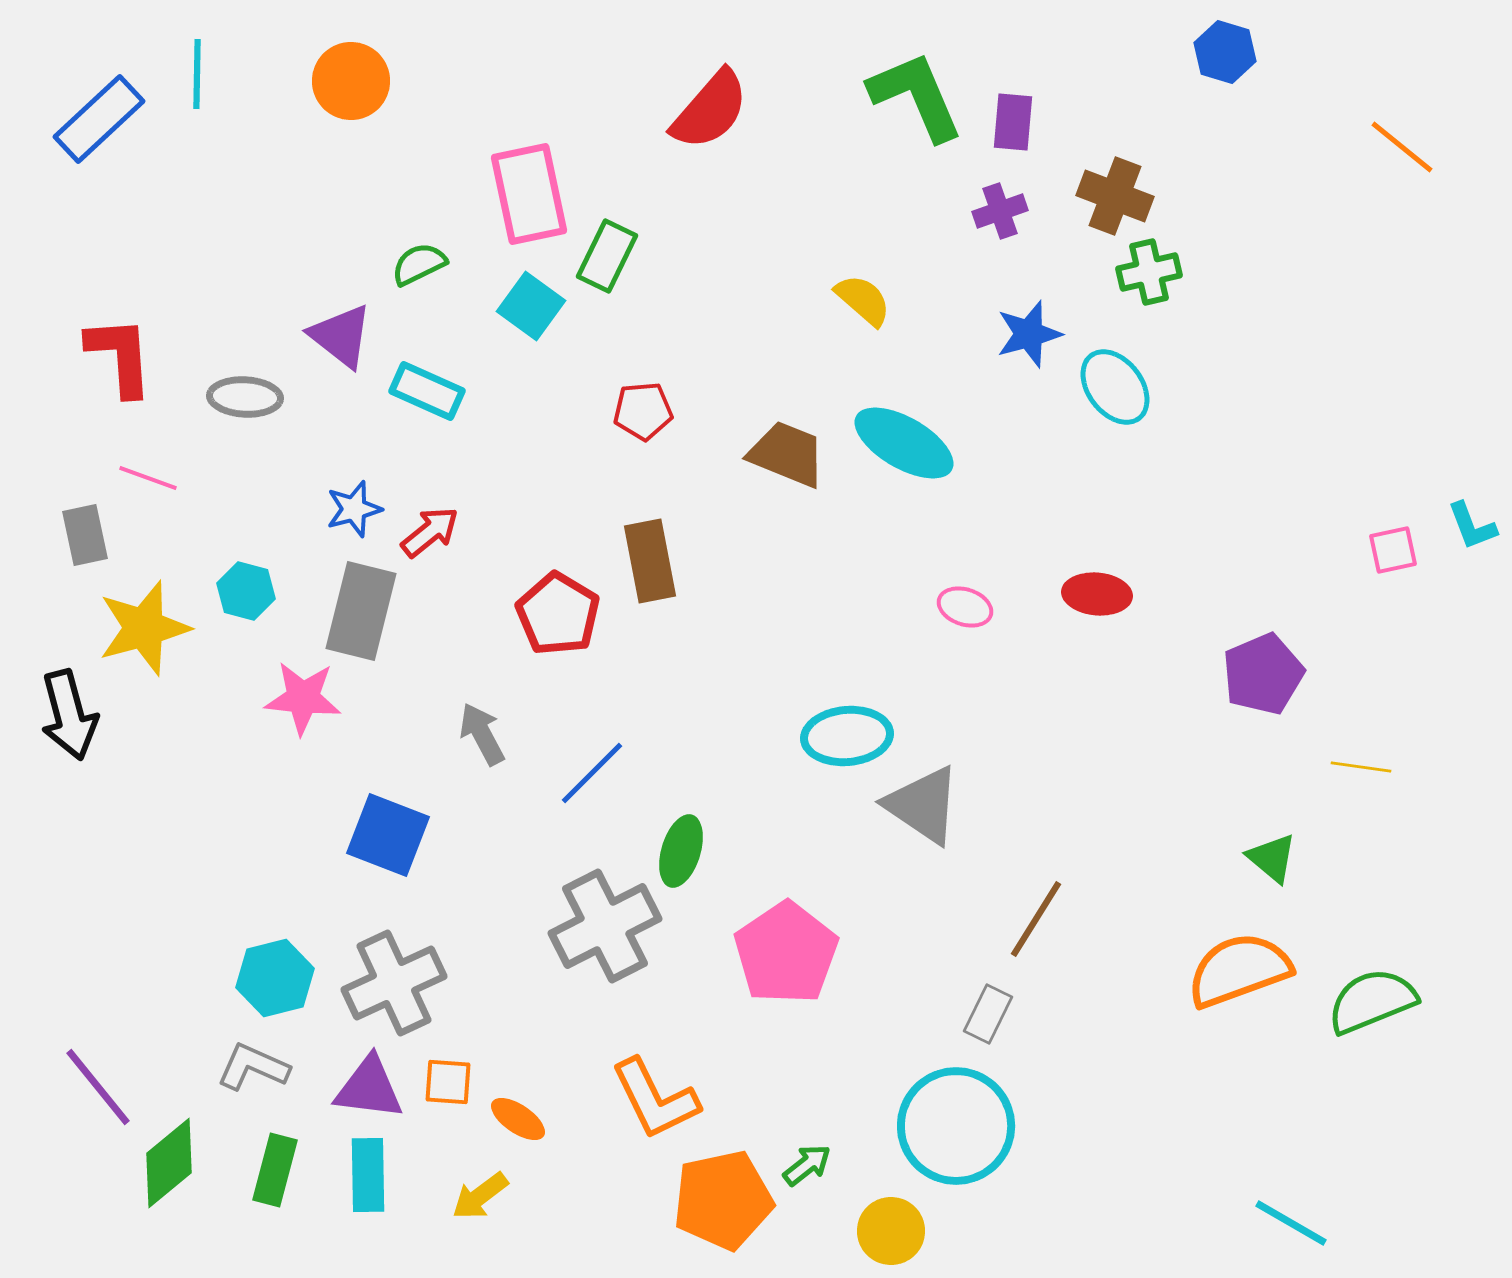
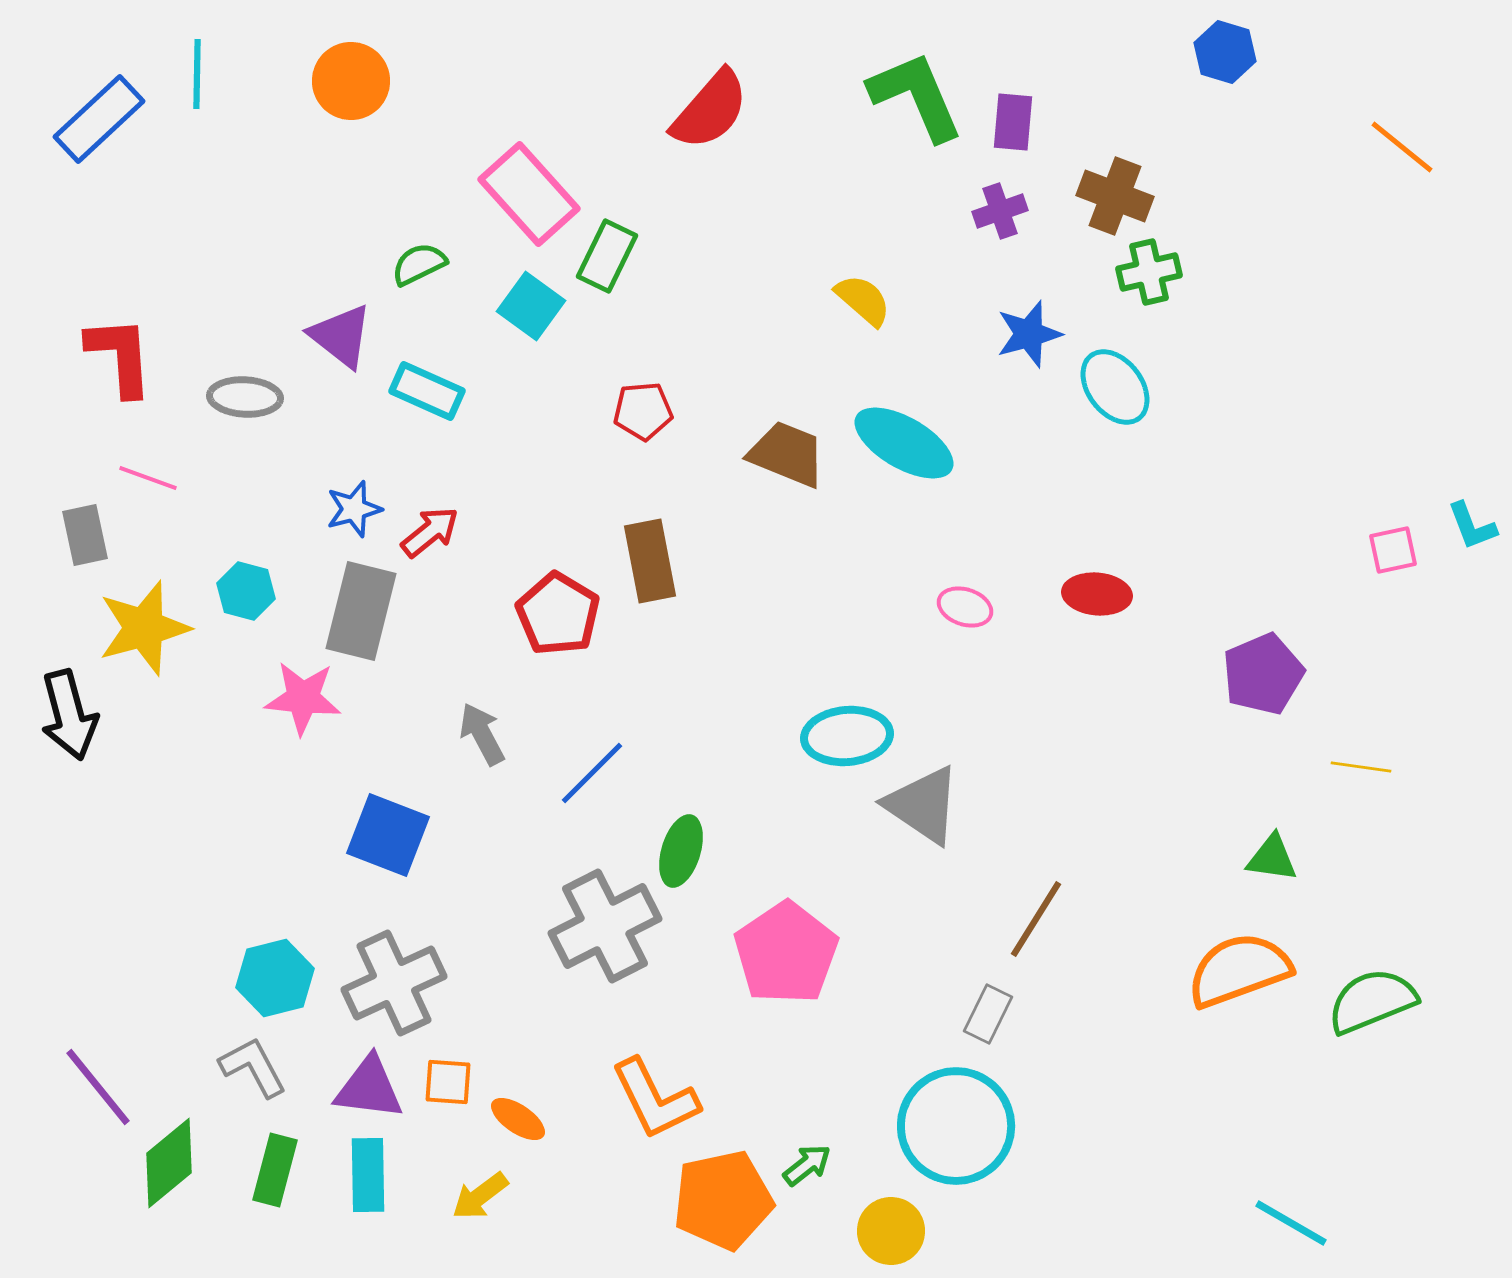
pink rectangle at (529, 194): rotated 30 degrees counterclockwise
green triangle at (1272, 858): rotated 32 degrees counterclockwise
gray L-shape at (253, 1067): rotated 38 degrees clockwise
